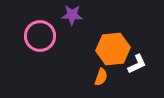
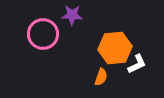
pink circle: moved 3 px right, 2 px up
orange hexagon: moved 2 px right, 1 px up
